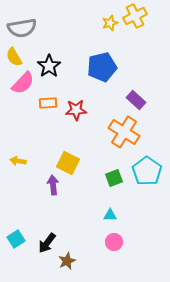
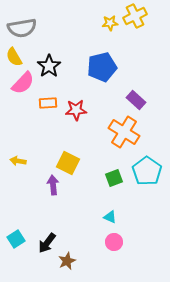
yellow star: rotated 14 degrees clockwise
cyan triangle: moved 2 px down; rotated 24 degrees clockwise
